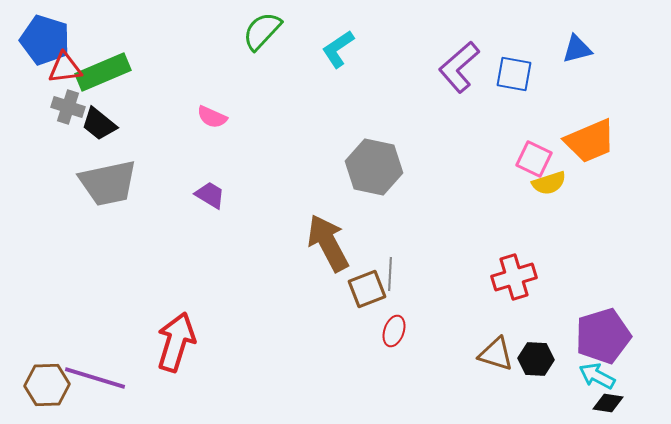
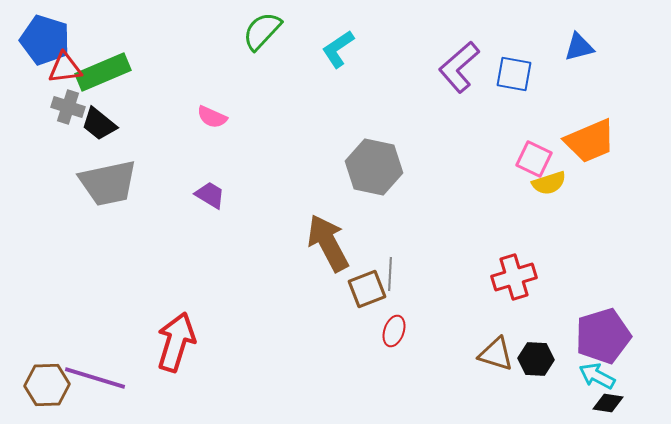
blue triangle: moved 2 px right, 2 px up
